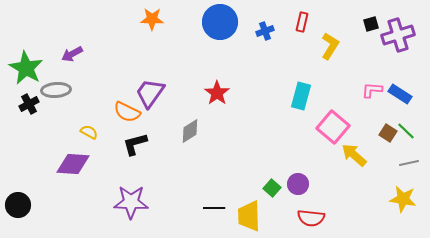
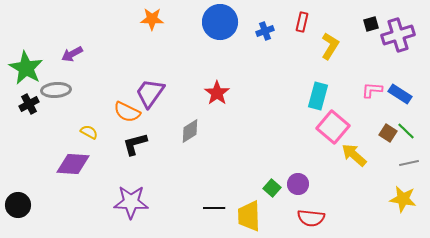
cyan rectangle: moved 17 px right
